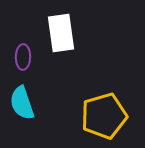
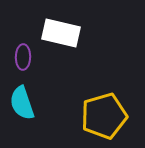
white rectangle: rotated 69 degrees counterclockwise
